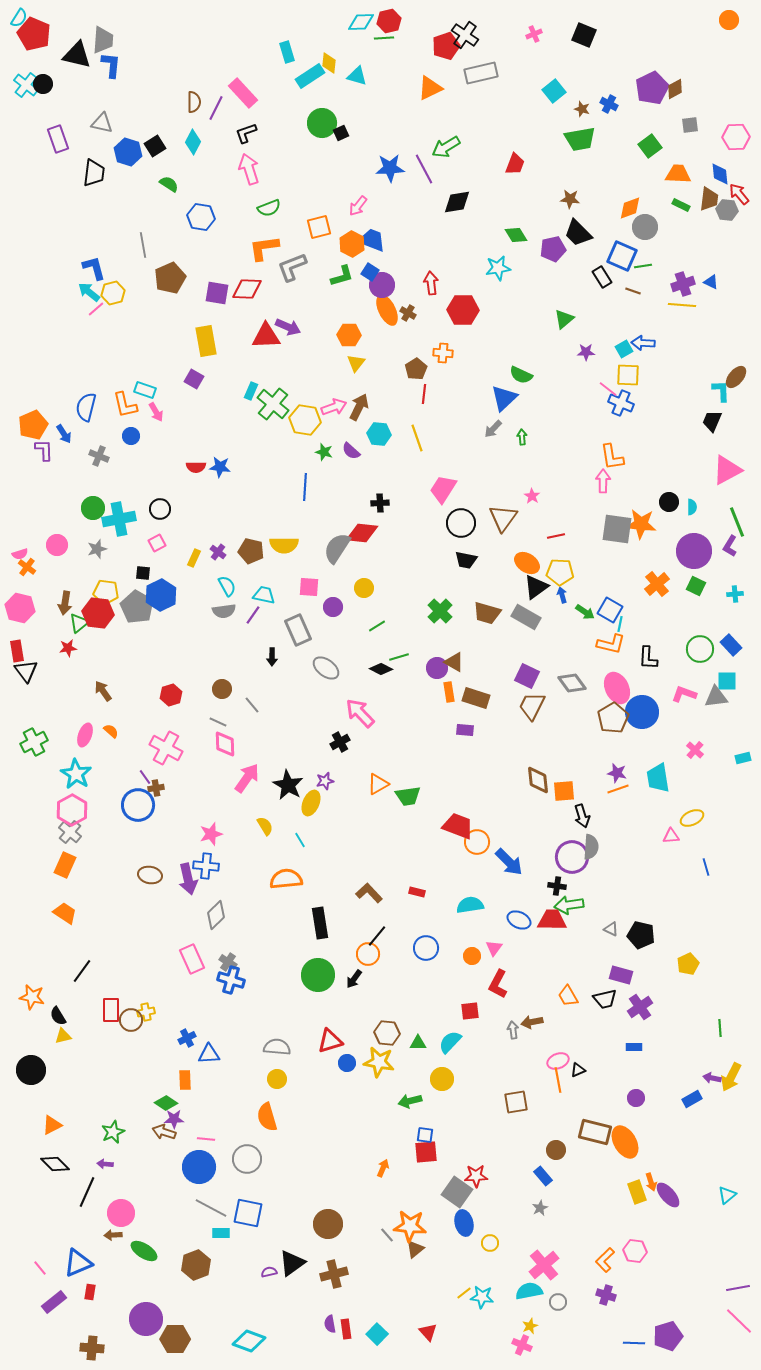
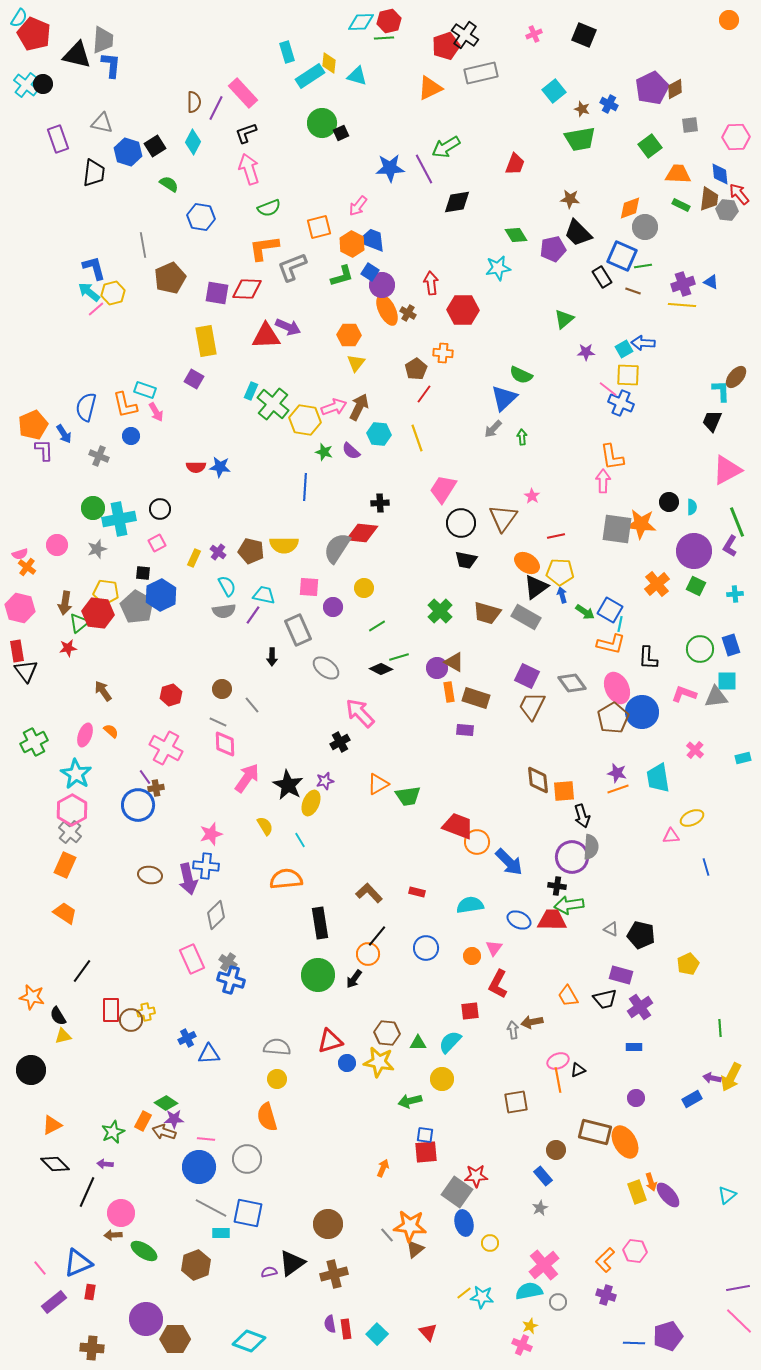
red line at (424, 394): rotated 30 degrees clockwise
blue rectangle at (731, 645): rotated 25 degrees clockwise
orange rectangle at (185, 1080): moved 42 px left, 41 px down; rotated 30 degrees clockwise
